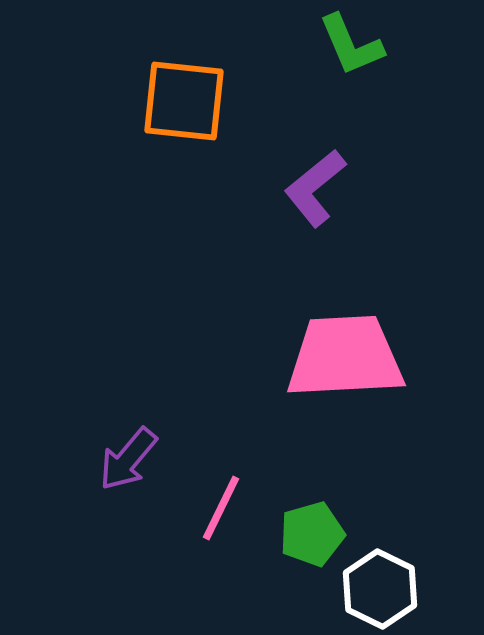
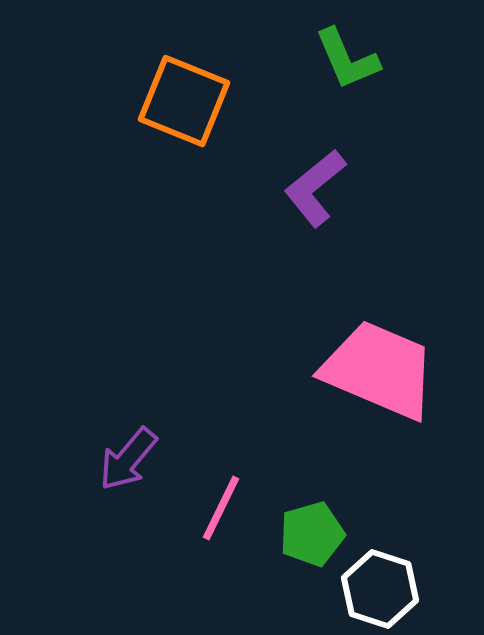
green L-shape: moved 4 px left, 14 px down
orange square: rotated 16 degrees clockwise
pink trapezoid: moved 34 px right, 13 px down; rotated 26 degrees clockwise
white hexagon: rotated 8 degrees counterclockwise
